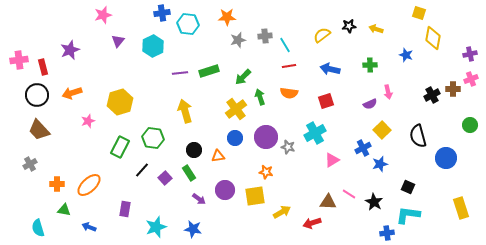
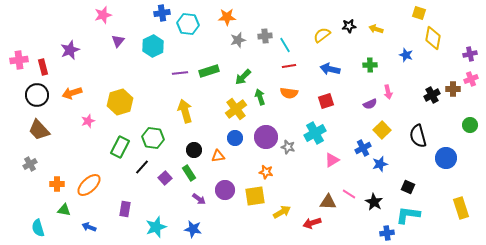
black line at (142, 170): moved 3 px up
